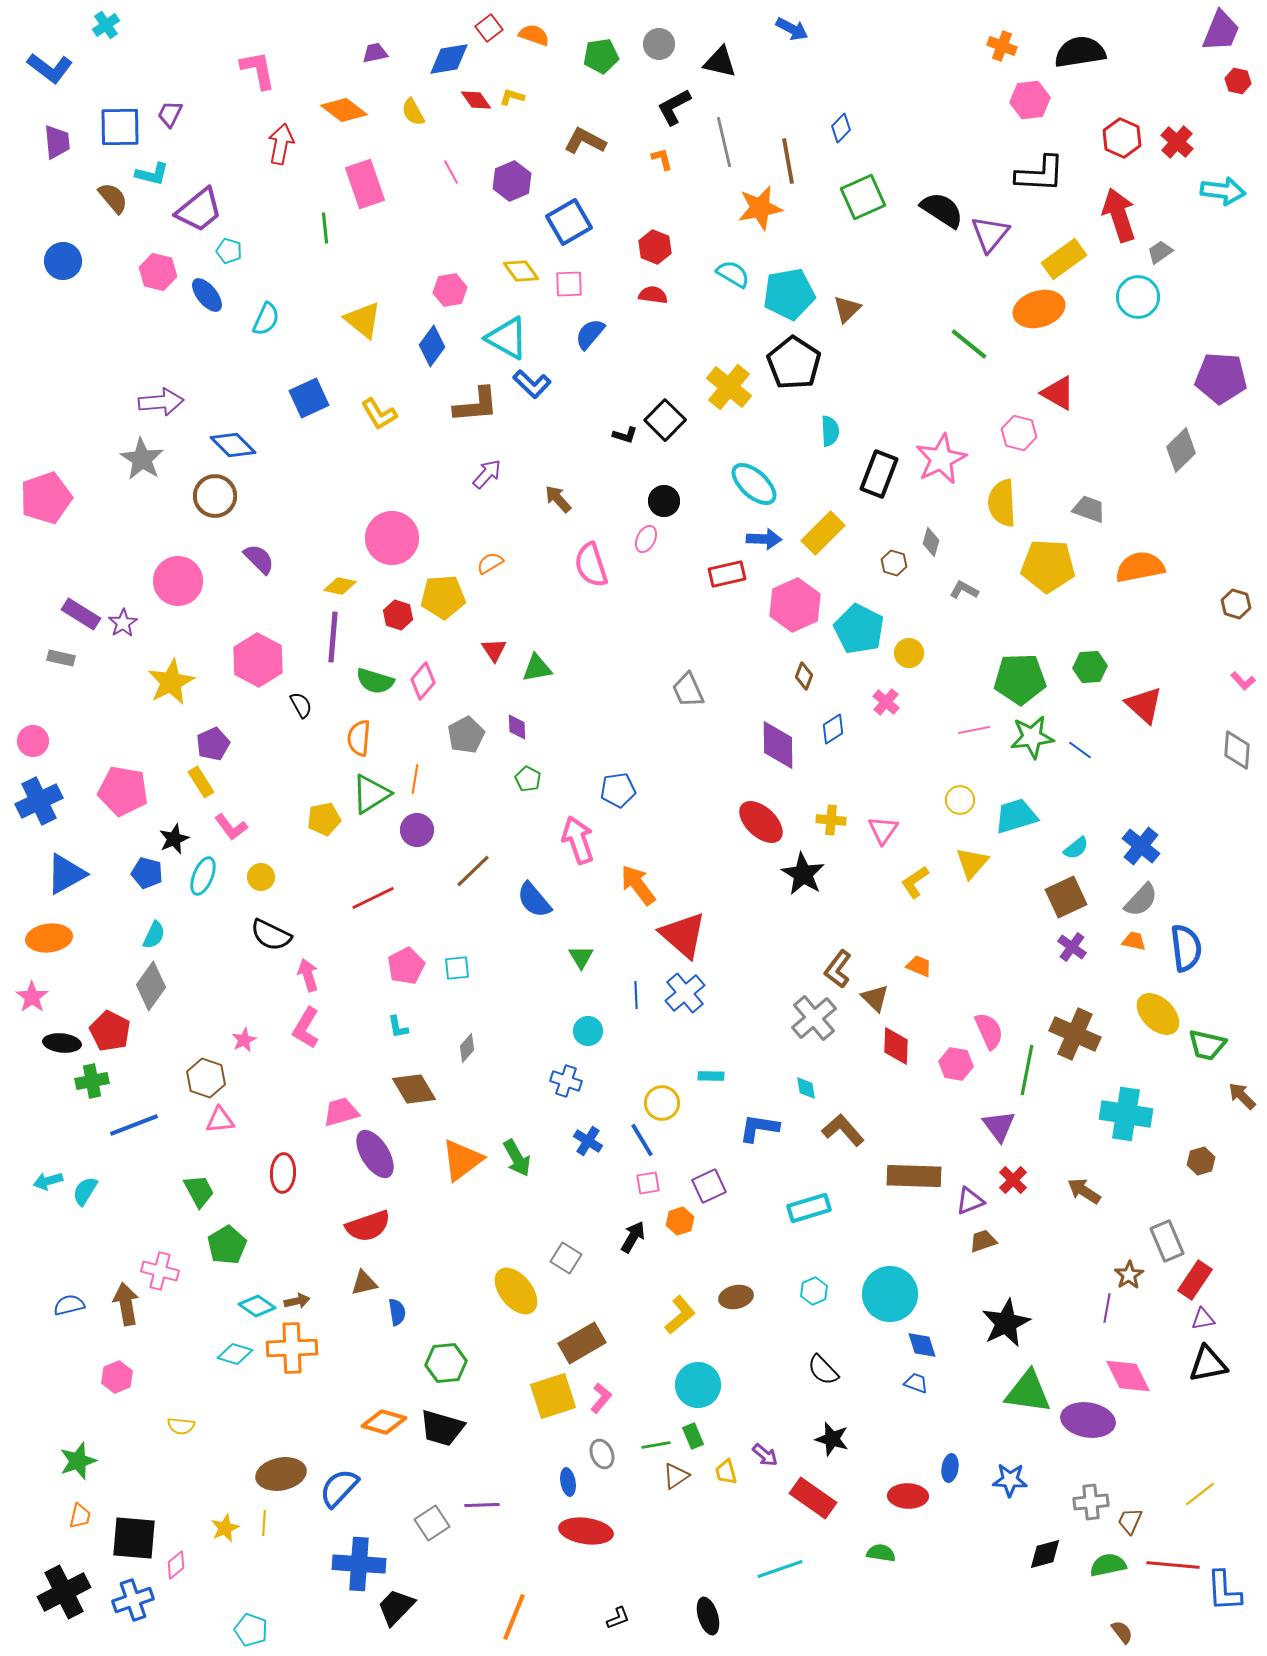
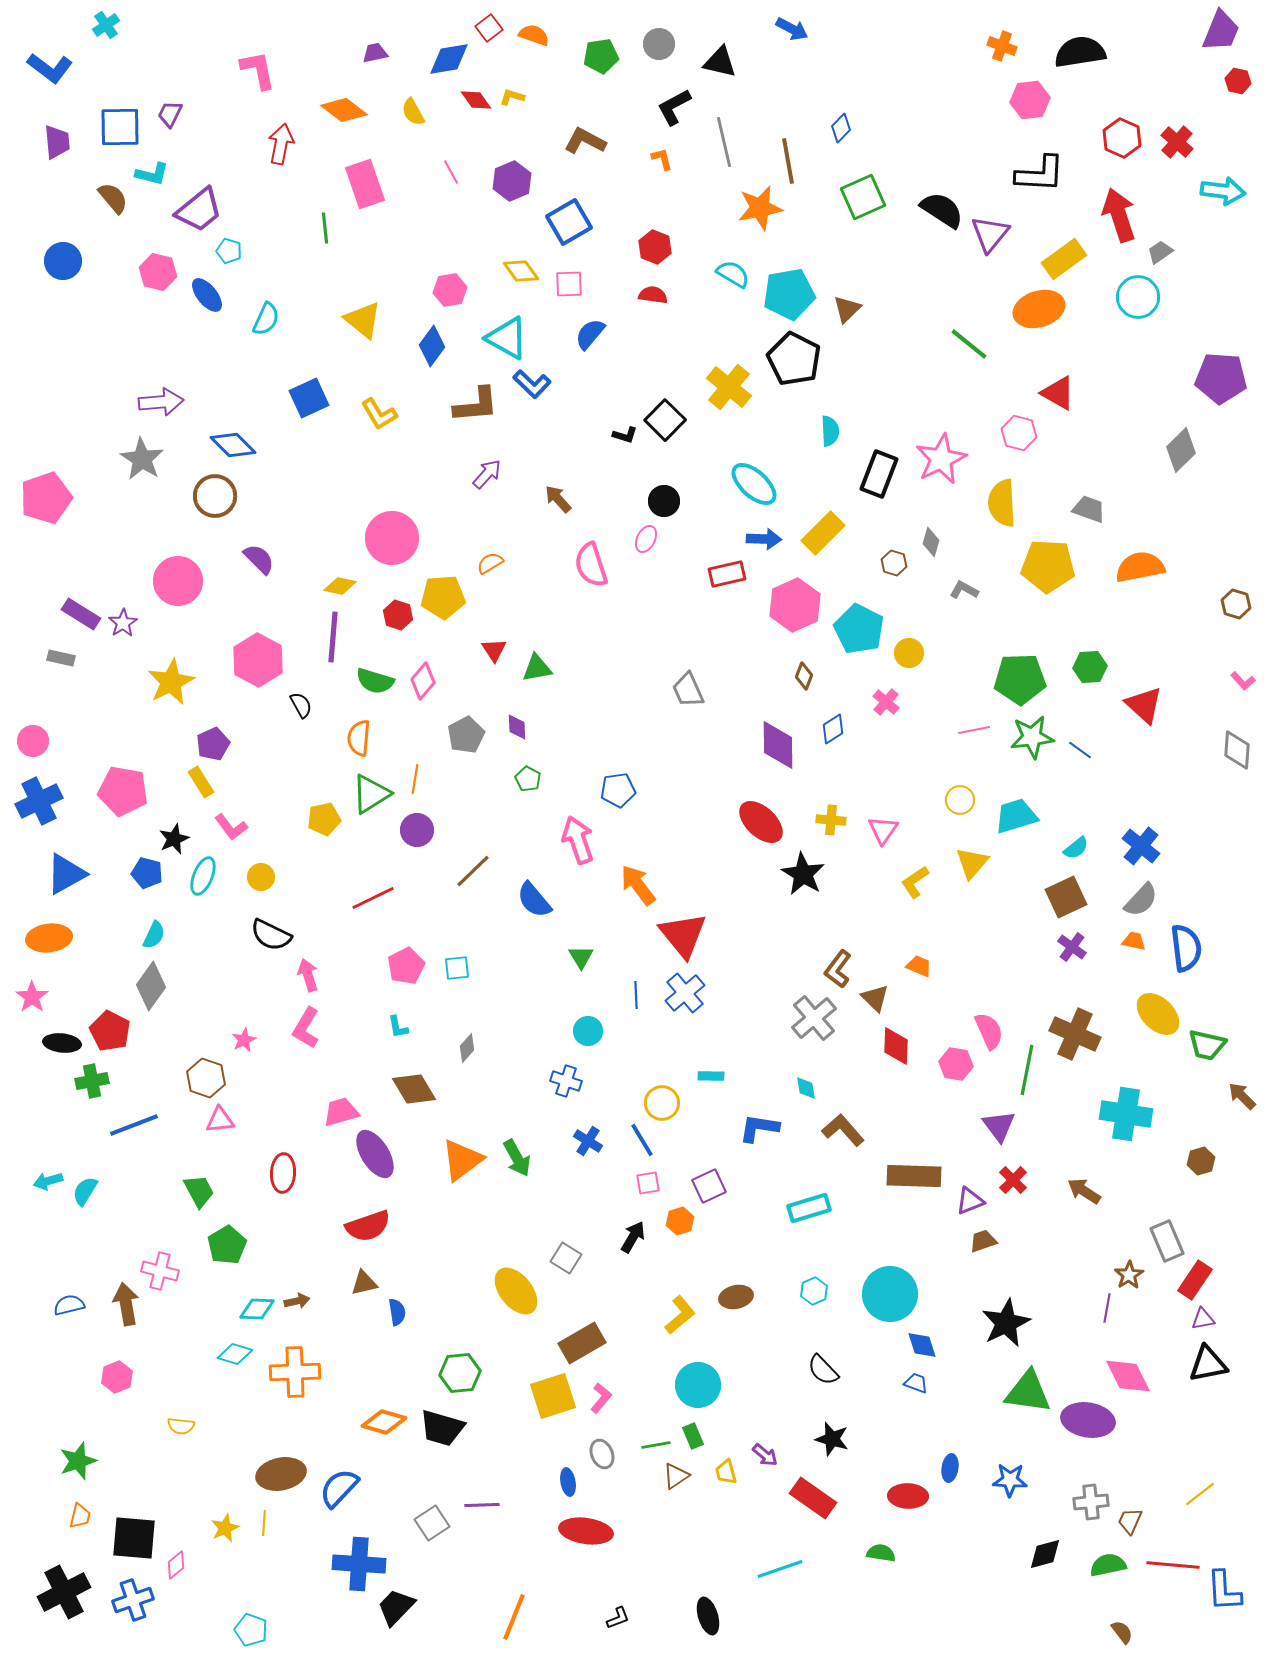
black pentagon at (794, 363): moved 4 px up; rotated 6 degrees counterclockwise
red triangle at (683, 935): rotated 10 degrees clockwise
cyan diamond at (257, 1306): moved 3 px down; rotated 33 degrees counterclockwise
orange cross at (292, 1348): moved 3 px right, 24 px down
green hexagon at (446, 1363): moved 14 px right, 10 px down
